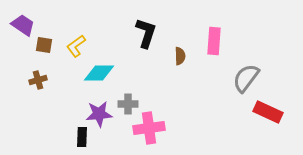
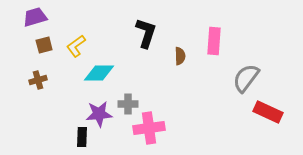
purple trapezoid: moved 12 px right, 8 px up; rotated 50 degrees counterclockwise
brown square: rotated 24 degrees counterclockwise
